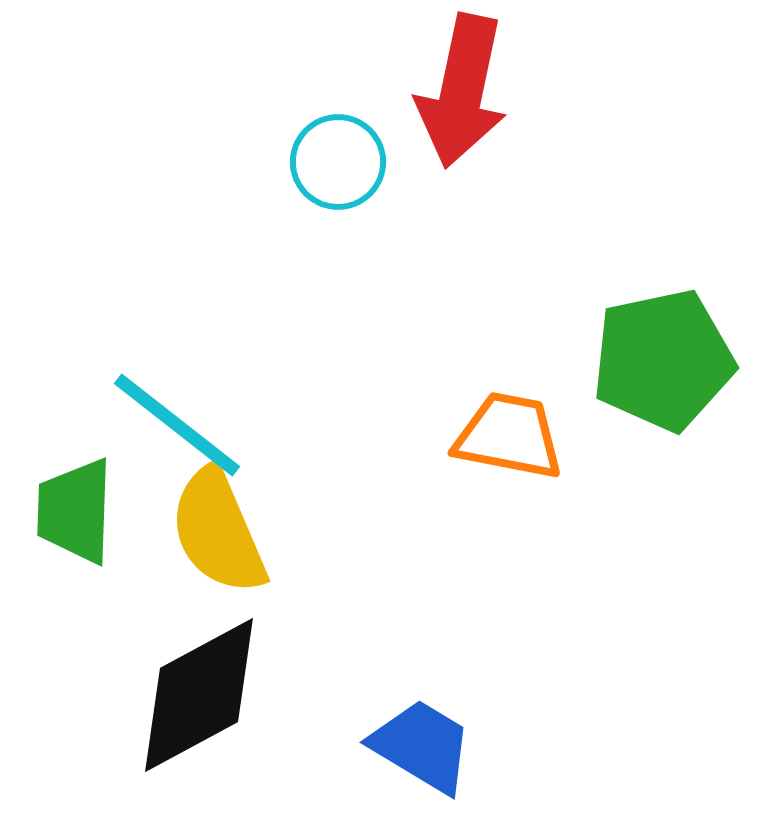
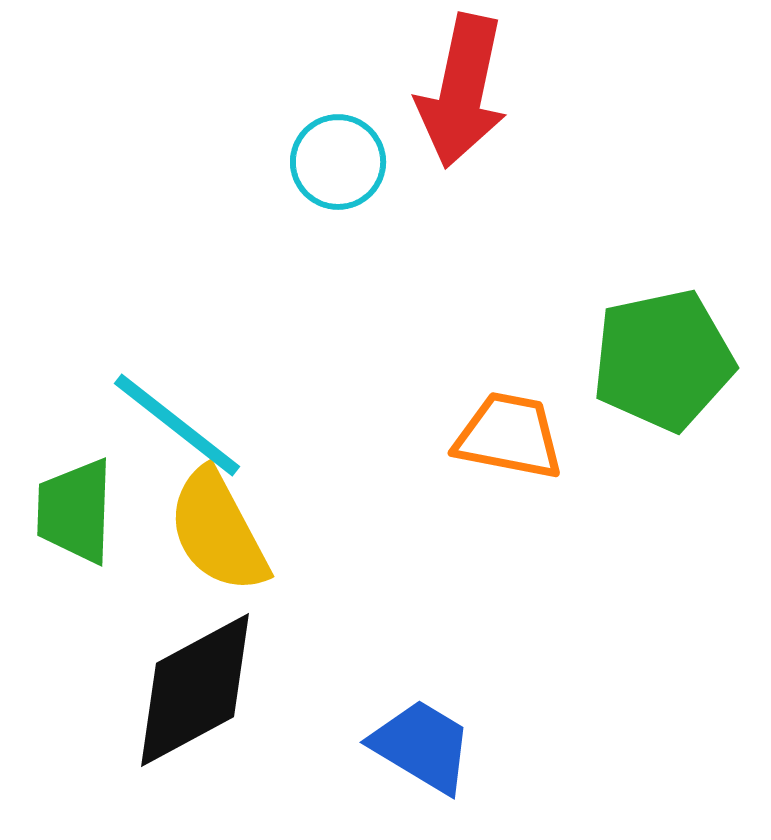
yellow semicircle: rotated 5 degrees counterclockwise
black diamond: moved 4 px left, 5 px up
